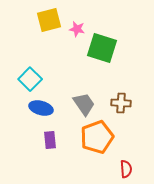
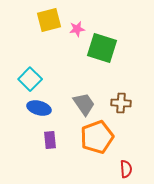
pink star: rotated 21 degrees counterclockwise
blue ellipse: moved 2 px left
